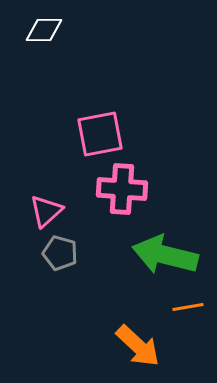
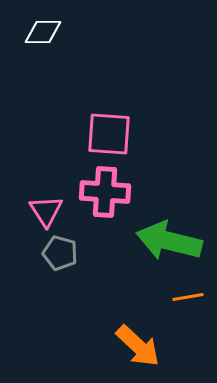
white diamond: moved 1 px left, 2 px down
pink square: moved 9 px right; rotated 15 degrees clockwise
pink cross: moved 17 px left, 3 px down
pink triangle: rotated 21 degrees counterclockwise
green arrow: moved 4 px right, 14 px up
orange line: moved 10 px up
